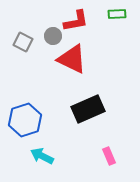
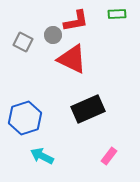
gray circle: moved 1 px up
blue hexagon: moved 2 px up
pink rectangle: rotated 60 degrees clockwise
